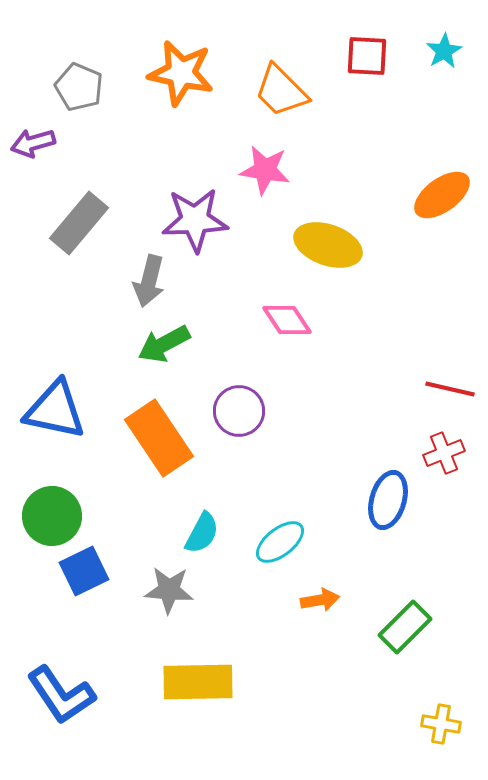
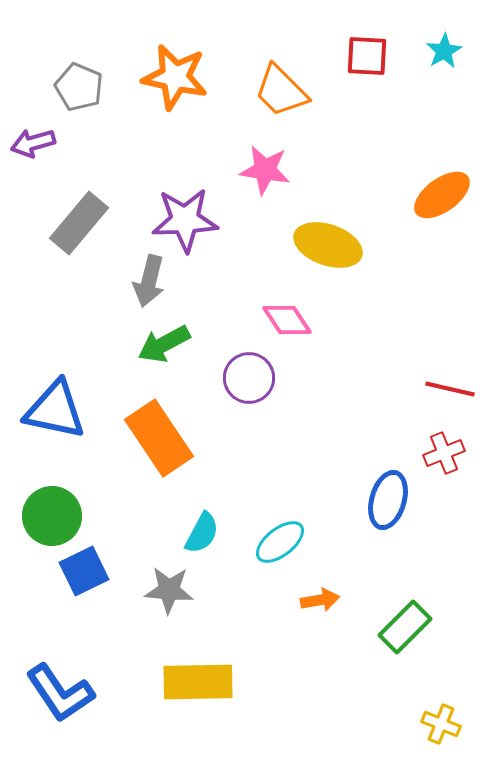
orange star: moved 6 px left, 4 px down
purple star: moved 10 px left
purple circle: moved 10 px right, 33 px up
blue L-shape: moved 1 px left, 2 px up
yellow cross: rotated 12 degrees clockwise
